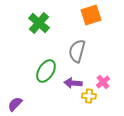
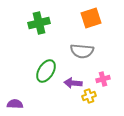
orange square: moved 3 px down
green cross: rotated 35 degrees clockwise
gray semicircle: moved 5 px right; rotated 100 degrees counterclockwise
pink cross: moved 3 px up; rotated 24 degrees clockwise
yellow cross: rotated 24 degrees counterclockwise
purple semicircle: rotated 49 degrees clockwise
